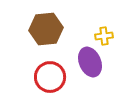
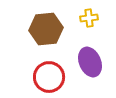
yellow cross: moved 15 px left, 18 px up
red circle: moved 1 px left
